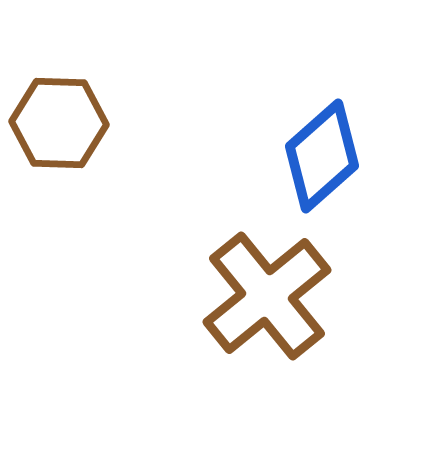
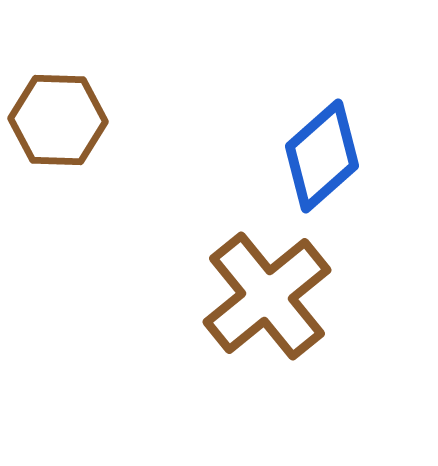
brown hexagon: moved 1 px left, 3 px up
